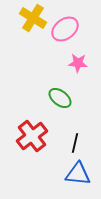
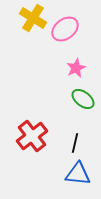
pink star: moved 2 px left, 5 px down; rotated 30 degrees counterclockwise
green ellipse: moved 23 px right, 1 px down
